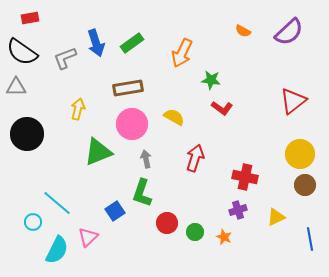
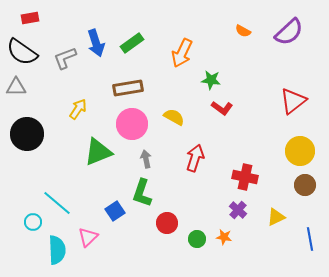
yellow arrow: rotated 20 degrees clockwise
yellow circle: moved 3 px up
purple cross: rotated 30 degrees counterclockwise
green circle: moved 2 px right, 7 px down
orange star: rotated 14 degrees counterclockwise
cyan semicircle: rotated 28 degrees counterclockwise
